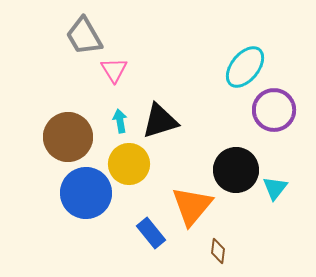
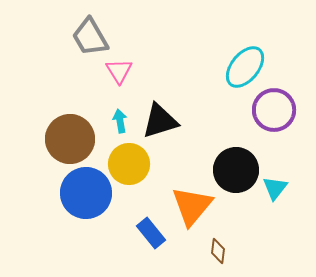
gray trapezoid: moved 6 px right, 1 px down
pink triangle: moved 5 px right, 1 px down
brown circle: moved 2 px right, 2 px down
